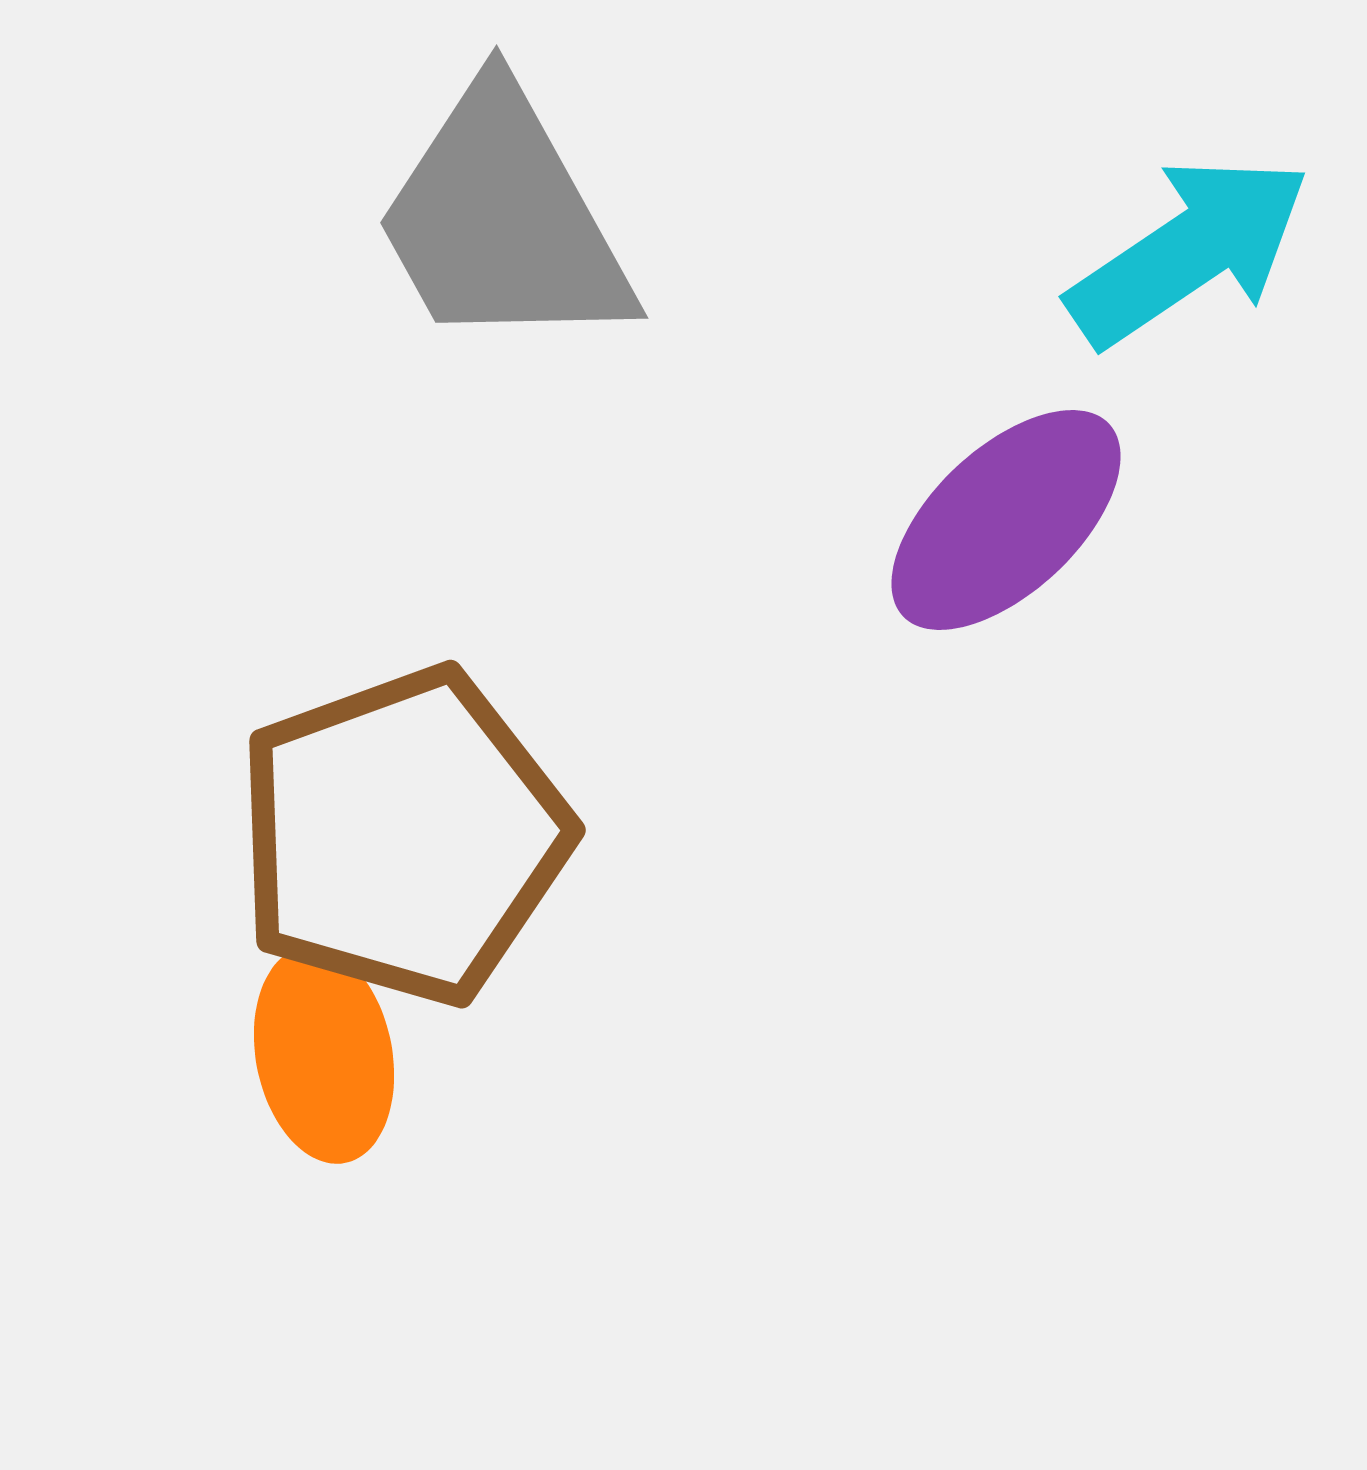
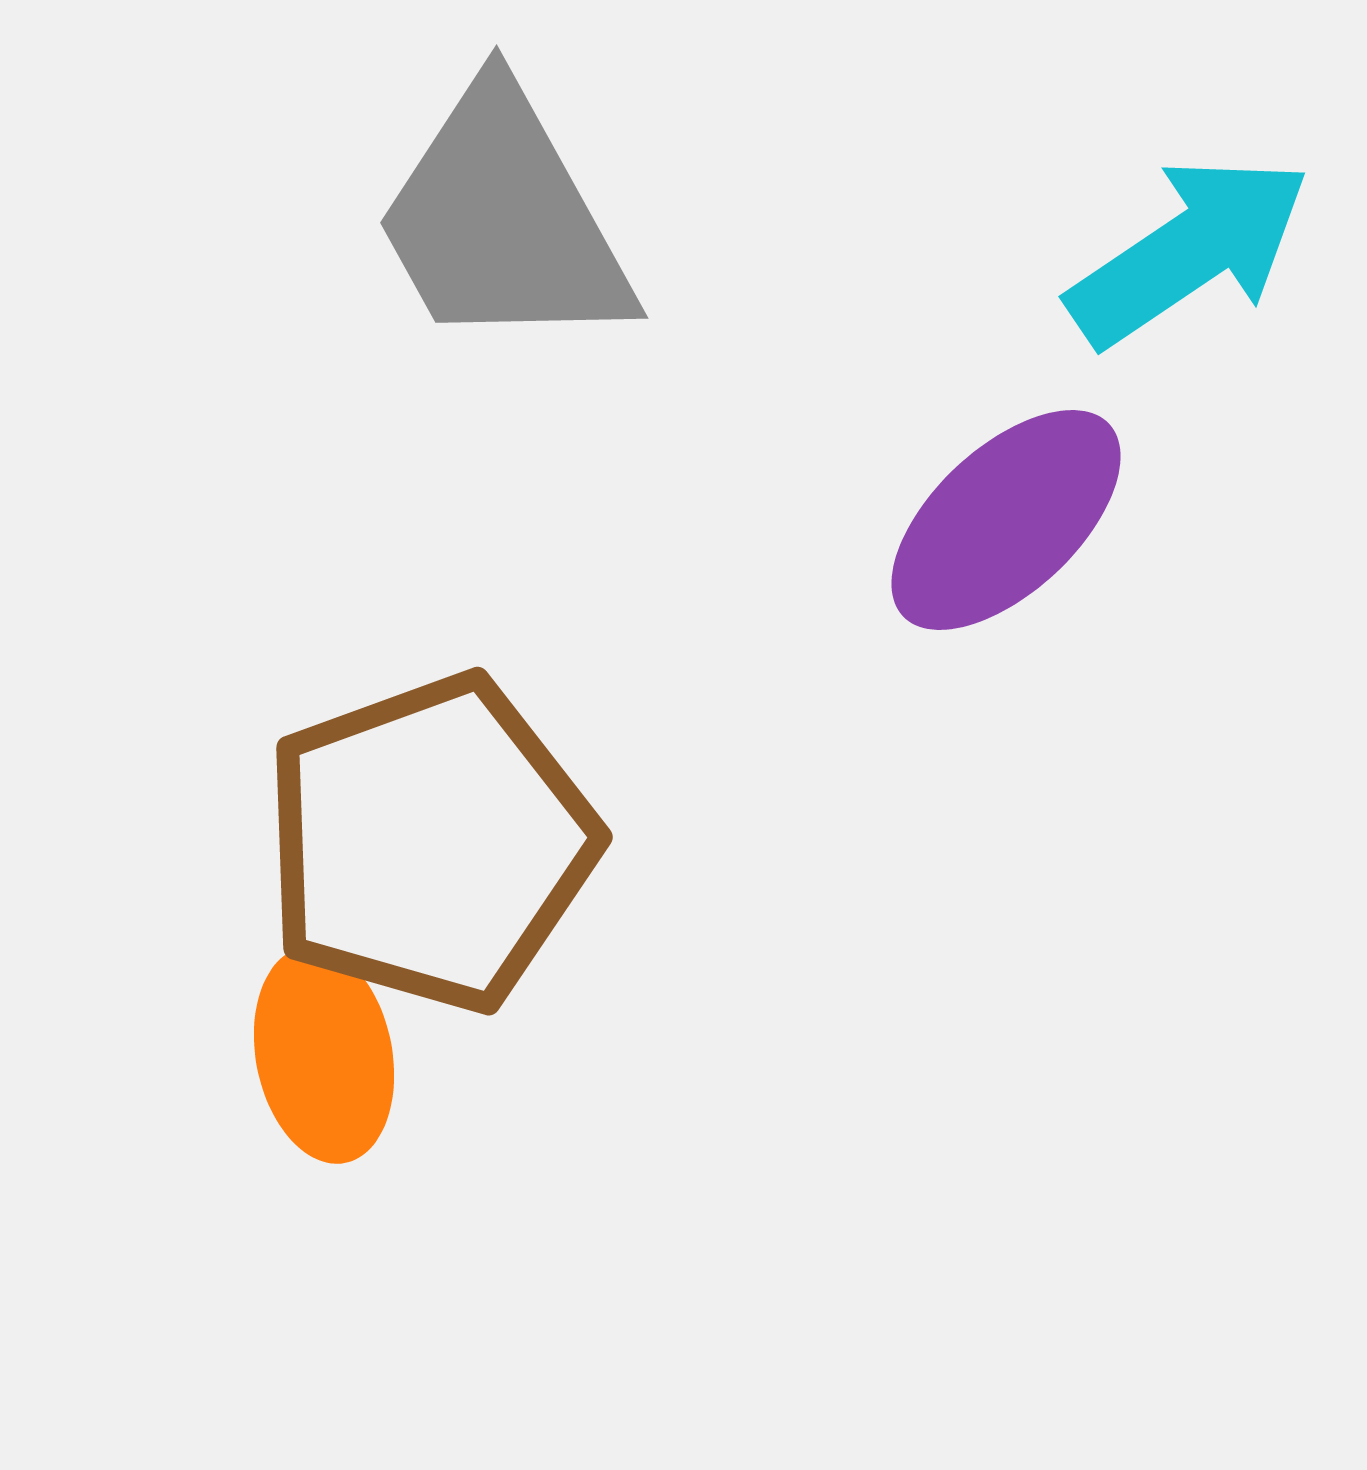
brown pentagon: moved 27 px right, 7 px down
